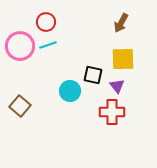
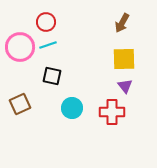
brown arrow: moved 1 px right
pink circle: moved 1 px down
yellow square: moved 1 px right
black square: moved 41 px left, 1 px down
purple triangle: moved 8 px right
cyan circle: moved 2 px right, 17 px down
brown square: moved 2 px up; rotated 25 degrees clockwise
